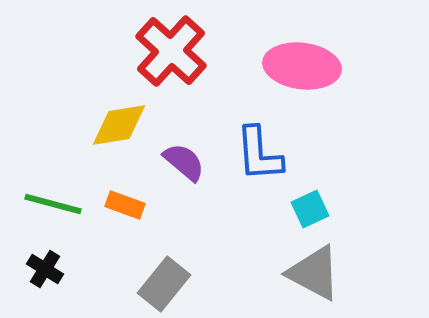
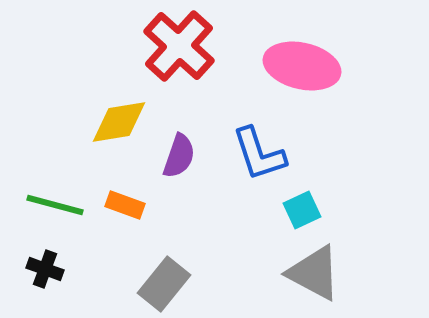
red cross: moved 8 px right, 5 px up
pink ellipse: rotated 6 degrees clockwise
yellow diamond: moved 3 px up
blue L-shape: rotated 14 degrees counterclockwise
purple semicircle: moved 5 px left, 6 px up; rotated 69 degrees clockwise
green line: moved 2 px right, 1 px down
cyan square: moved 8 px left, 1 px down
black cross: rotated 12 degrees counterclockwise
